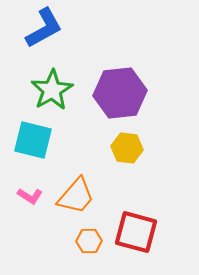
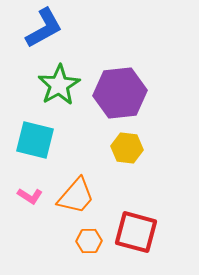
green star: moved 7 px right, 5 px up
cyan square: moved 2 px right
